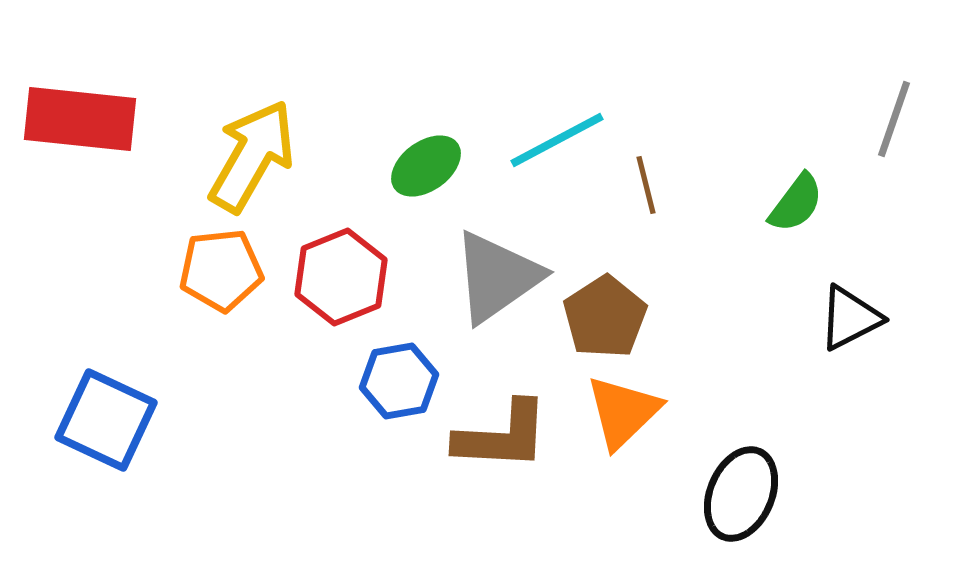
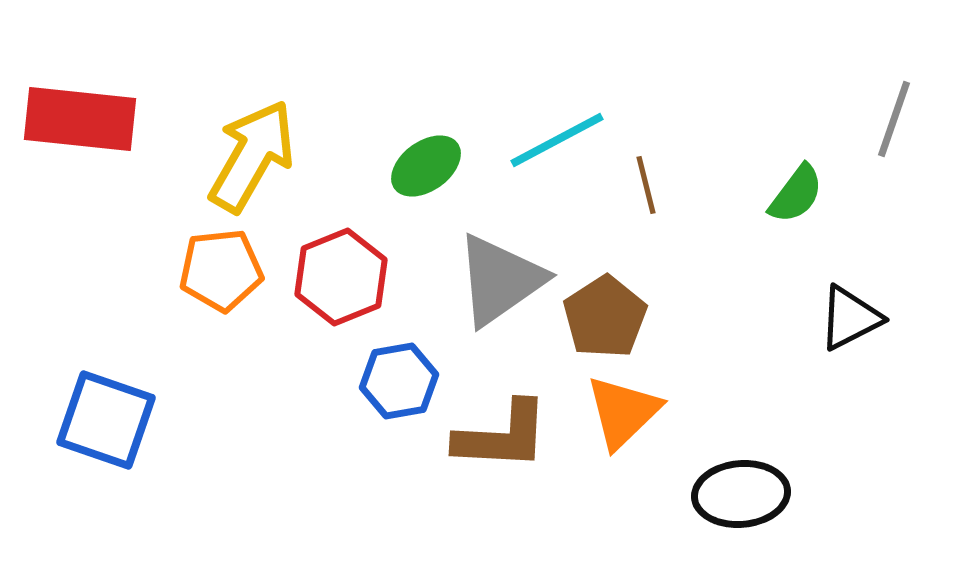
green semicircle: moved 9 px up
gray triangle: moved 3 px right, 3 px down
blue square: rotated 6 degrees counterclockwise
black ellipse: rotated 62 degrees clockwise
